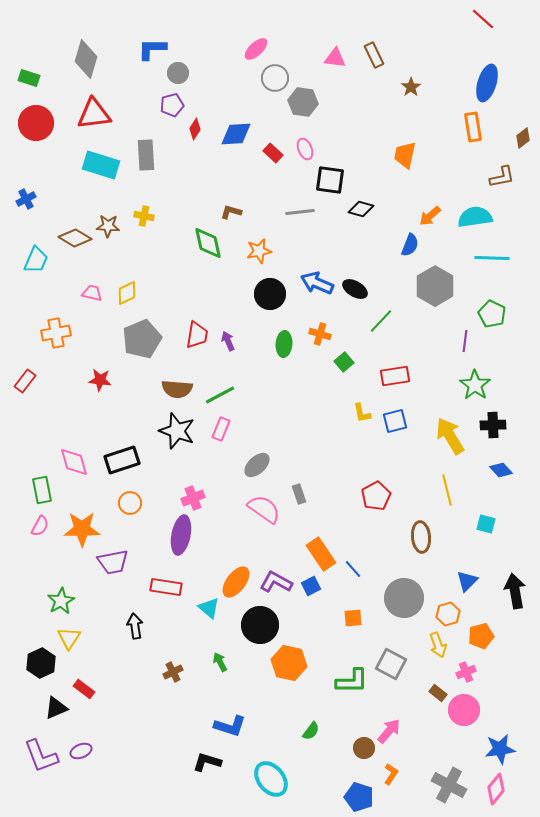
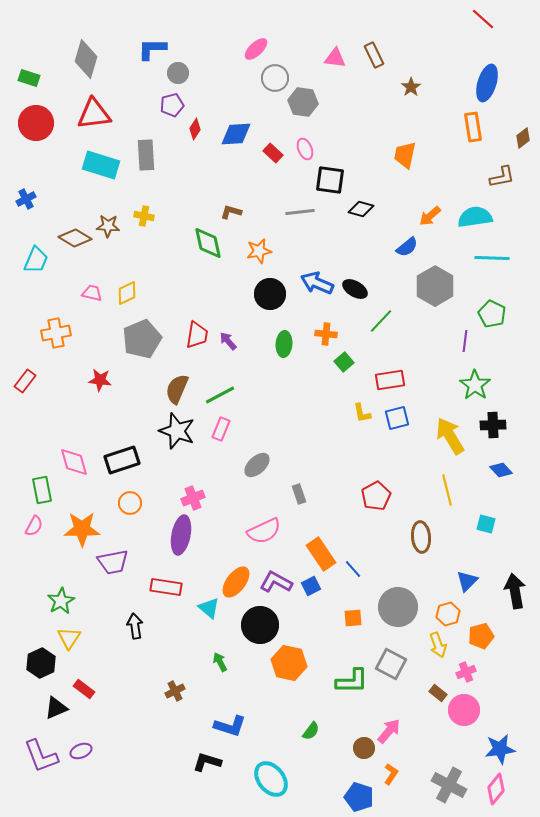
blue semicircle at (410, 245): moved 3 px left, 2 px down; rotated 30 degrees clockwise
orange cross at (320, 334): moved 6 px right; rotated 10 degrees counterclockwise
purple arrow at (228, 341): rotated 18 degrees counterclockwise
red rectangle at (395, 376): moved 5 px left, 4 px down
brown semicircle at (177, 389): rotated 108 degrees clockwise
blue square at (395, 421): moved 2 px right, 3 px up
pink semicircle at (264, 509): moved 22 px down; rotated 120 degrees clockwise
pink semicircle at (40, 526): moved 6 px left
gray circle at (404, 598): moved 6 px left, 9 px down
brown cross at (173, 672): moved 2 px right, 19 px down
